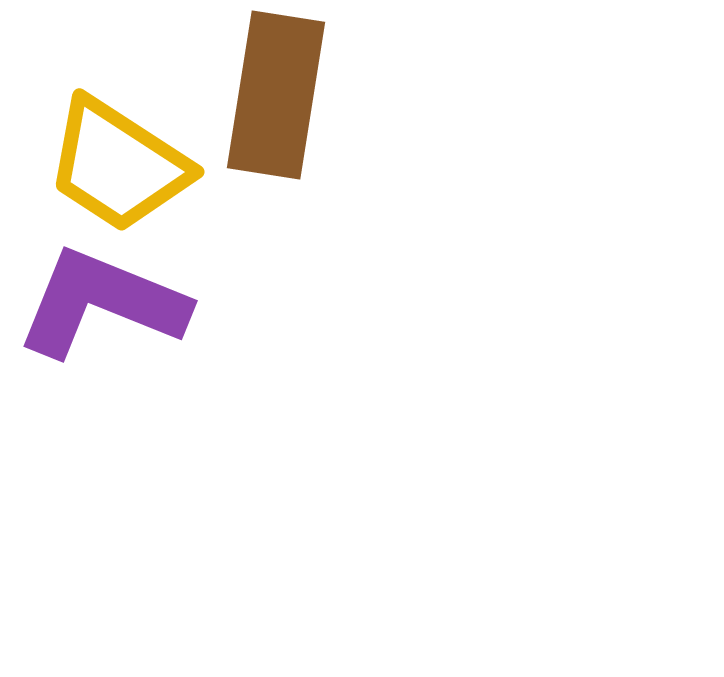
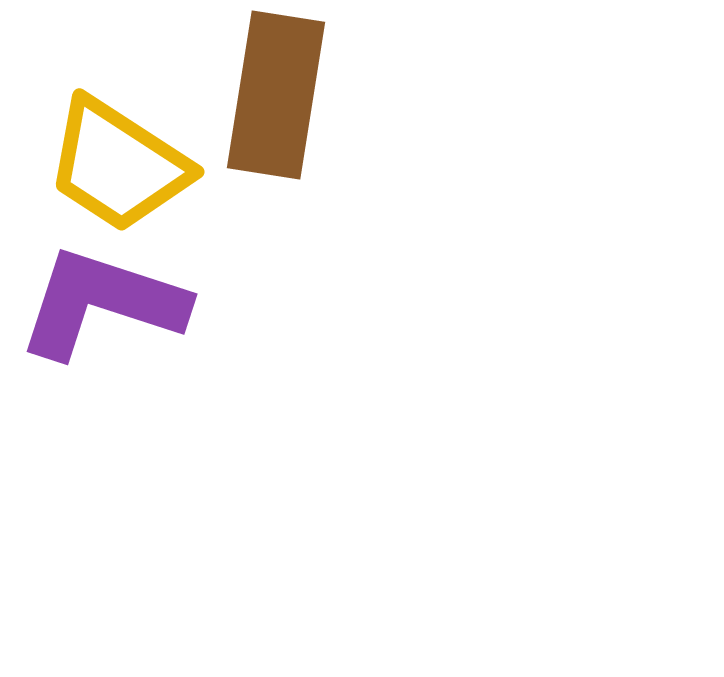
purple L-shape: rotated 4 degrees counterclockwise
